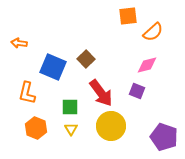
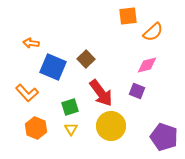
orange arrow: moved 12 px right
orange L-shape: rotated 55 degrees counterclockwise
green square: rotated 18 degrees counterclockwise
